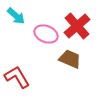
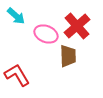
brown trapezoid: moved 2 px left, 3 px up; rotated 65 degrees clockwise
red L-shape: moved 2 px up
